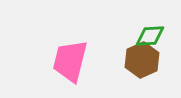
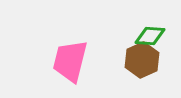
green diamond: rotated 8 degrees clockwise
